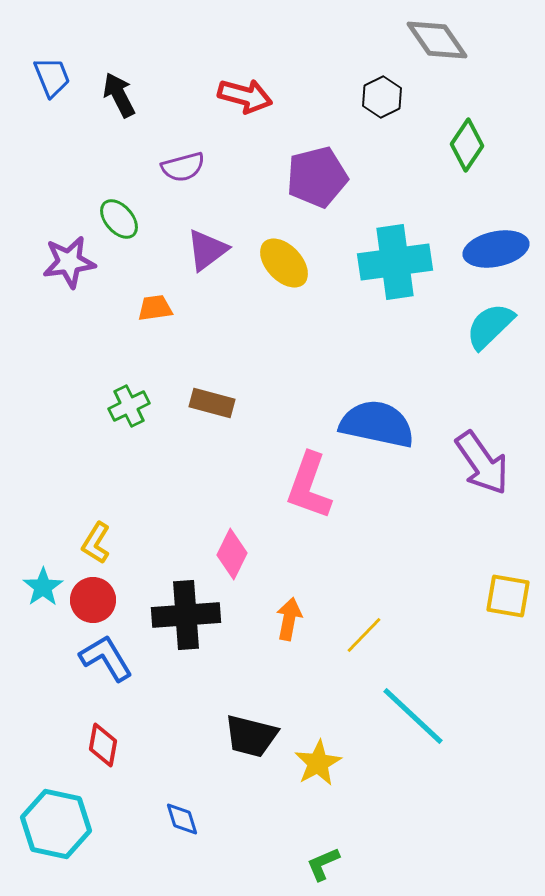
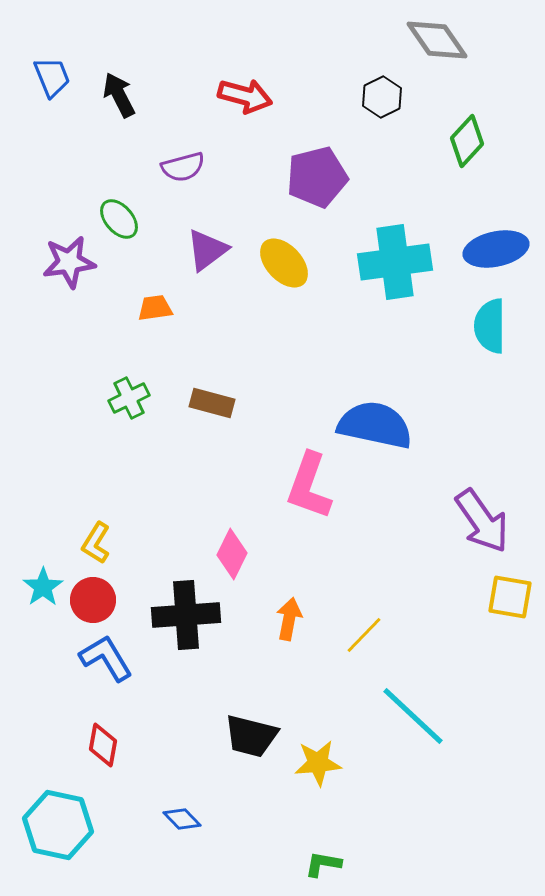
green diamond: moved 4 px up; rotated 9 degrees clockwise
cyan semicircle: rotated 46 degrees counterclockwise
green cross: moved 8 px up
blue semicircle: moved 2 px left, 1 px down
purple arrow: moved 58 px down
yellow square: moved 2 px right, 1 px down
yellow star: rotated 24 degrees clockwise
blue diamond: rotated 27 degrees counterclockwise
cyan hexagon: moved 2 px right, 1 px down
green L-shape: rotated 33 degrees clockwise
